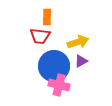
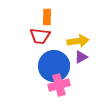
yellow arrow: moved 1 px up; rotated 10 degrees clockwise
purple triangle: moved 4 px up
pink cross: rotated 30 degrees counterclockwise
